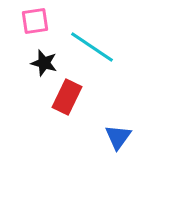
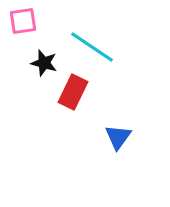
pink square: moved 12 px left
red rectangle: moved 6 px right, 5 px up
